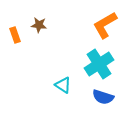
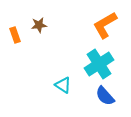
brown star: rotated 14 degrees counterclockwise
blue semicircle: moved 2 px right, 1 px up; rotated 30 degrees clockwise
